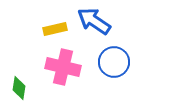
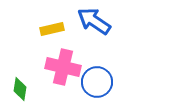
yellow rectangle: moved 3 px left
blue circle: moved 17 px left, 20 px down
green diamond: moved 1 px right, 1 px down
